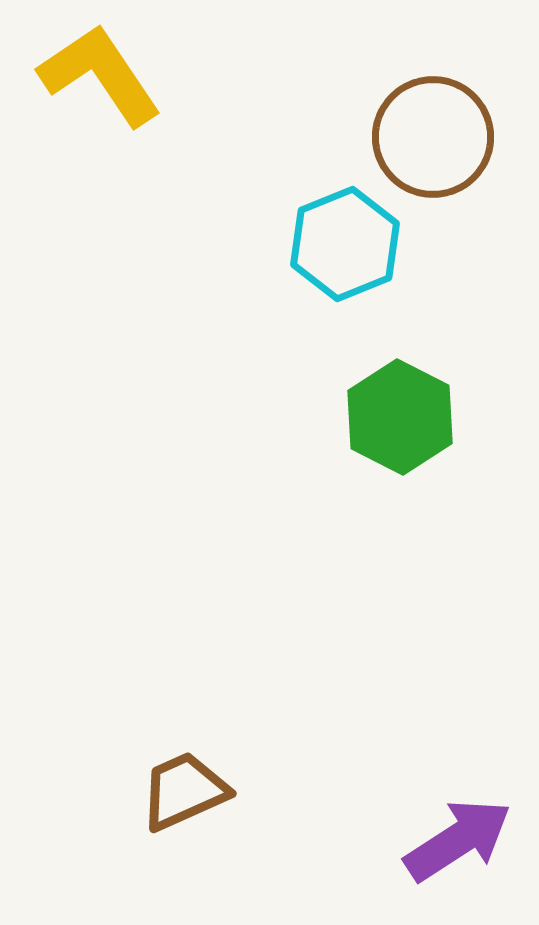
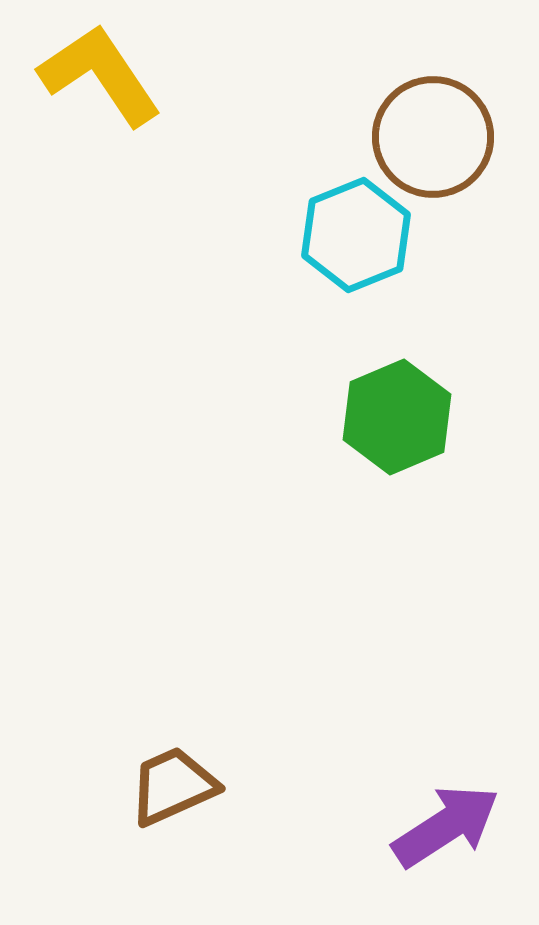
cyan hexagon: moved 11 px right, 9 px up
green hexagon: moved 3 px left; rotated 10 degrees clockwise
brown trapezoid: moved 11 px left, 5 px up
purple arrow: moved 12 px left, 14 px up
